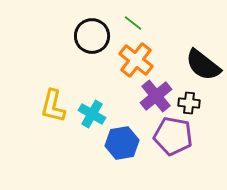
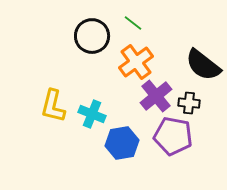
orange cross: moved 2 px down; rotated 16 degrees clockwise
cyan cross: rotated 8 degrees counterclockwise
